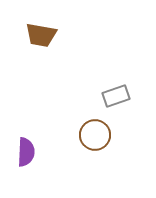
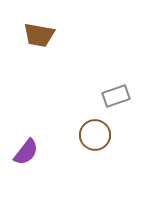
brown trapezoid: moved 2 px left
purple semicircle: rotated 36 degrees clockwise
